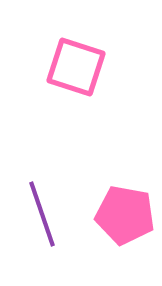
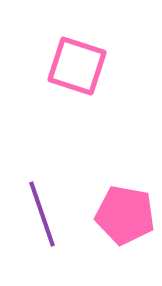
pink square: moved 1 px right, 1 px up
